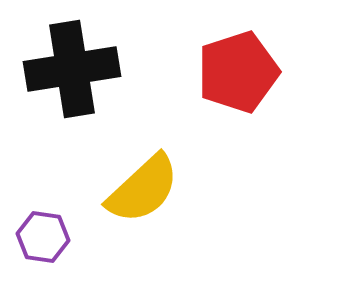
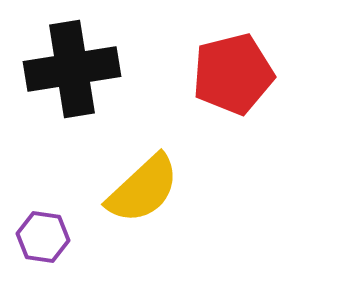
red pentagon: moved 5 px left, 2 px down; rotated 4 degrees clockwise
